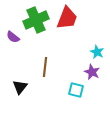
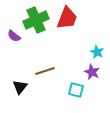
purple semicircle: moved 1 px right, 1 px up
brown line: moved 4 px down; rotated 66 degrees clockwise
